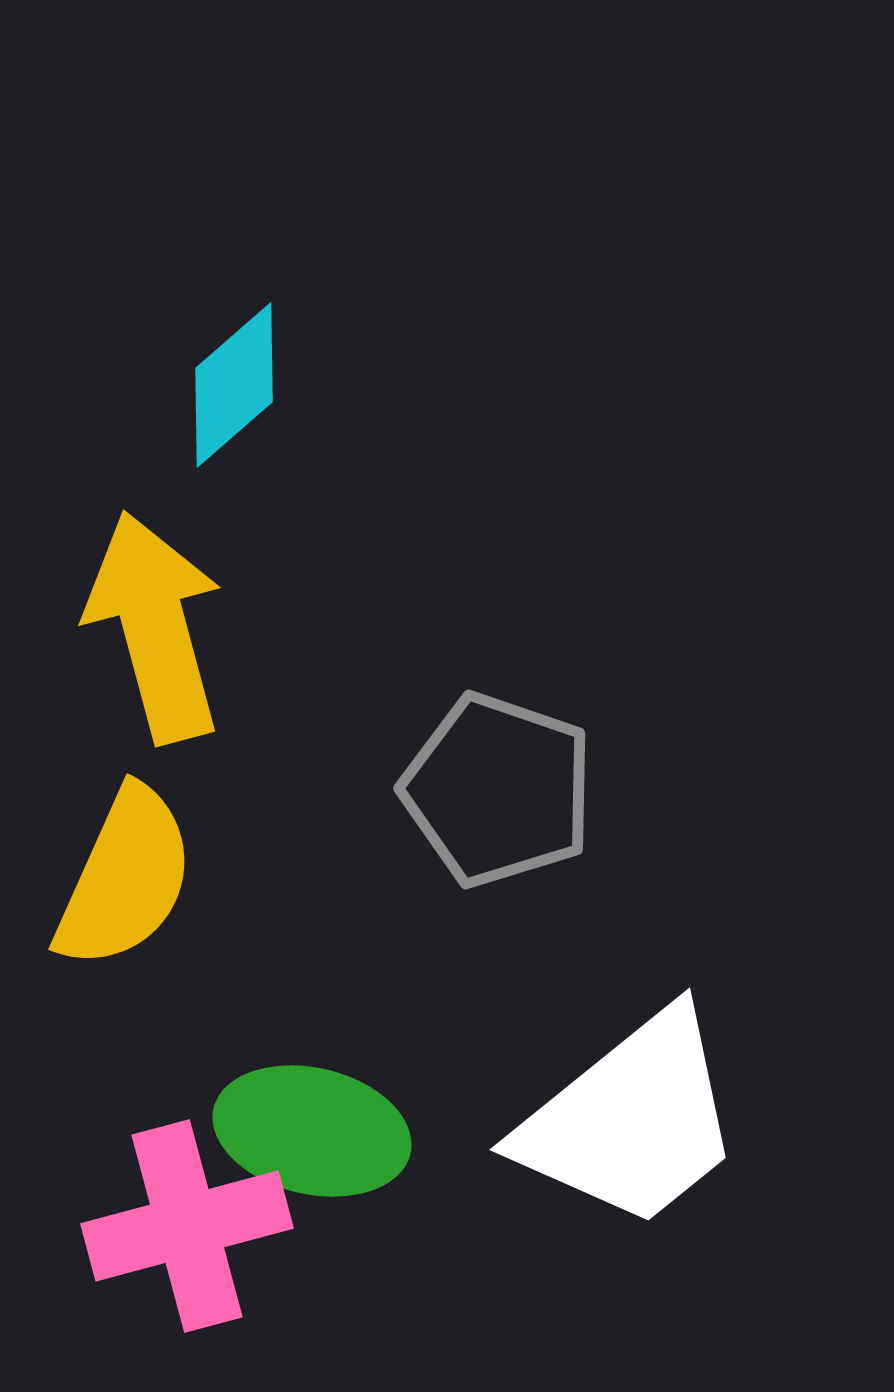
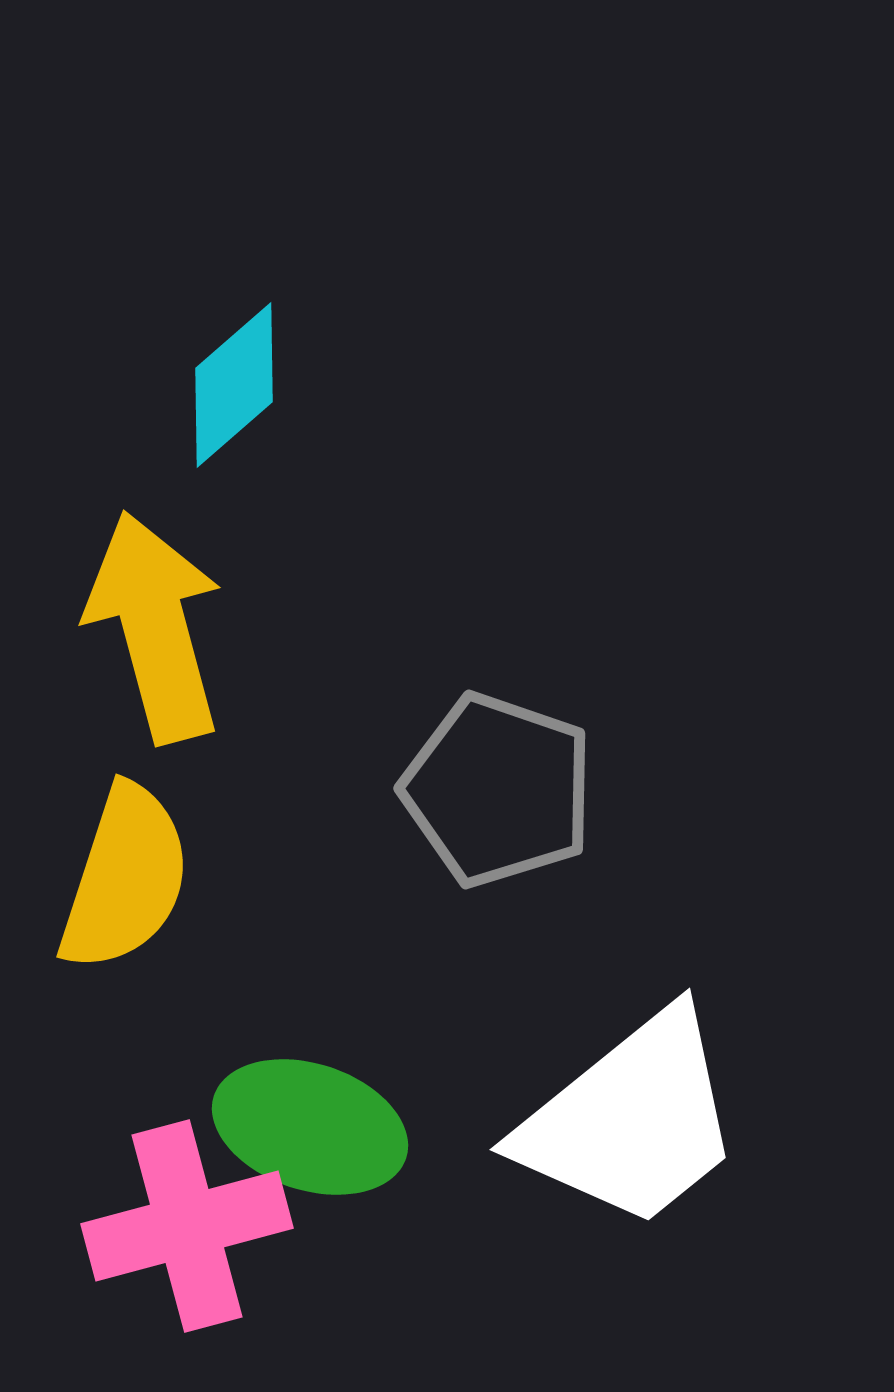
yellow semicircle: rotated 6 degrees counterclockwise
green ellipse: moved 2 px left, 4 px up; rotated 5 degrees clockwise
